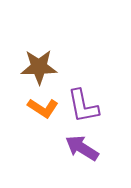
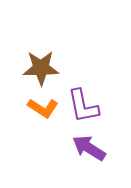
brown star: moved 2 px right, 1 px down
purple arrow: moved 7 px right
